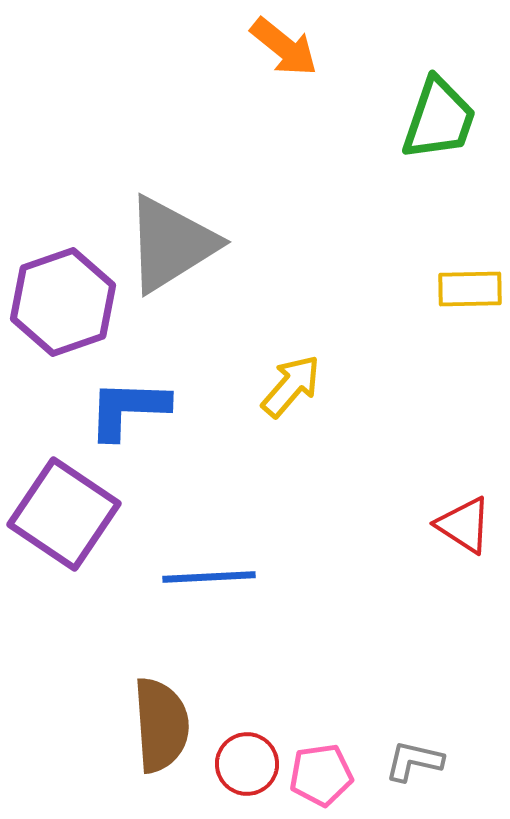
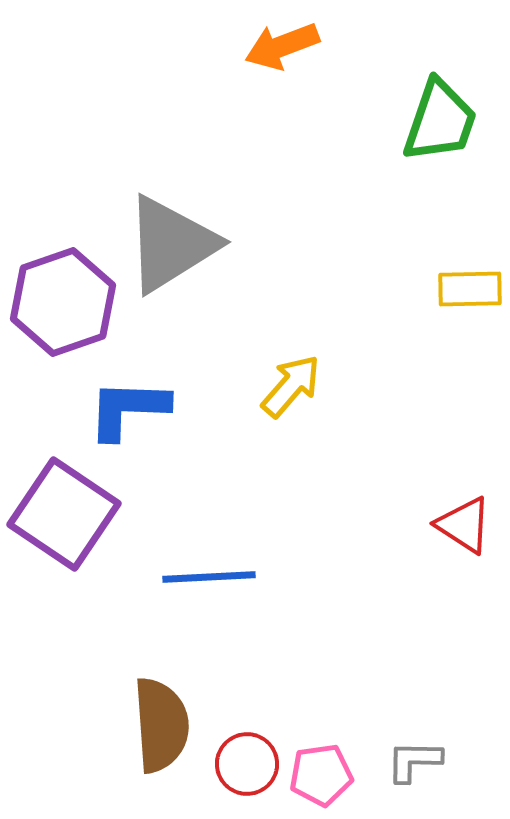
orange arrow: moved 2 px left, 1 px up; rotated 120 degrees clockwise
green trapezoid: moved 1 px right, 2 px down
gray L-shape: rotated 12 degrees counterclockwise
